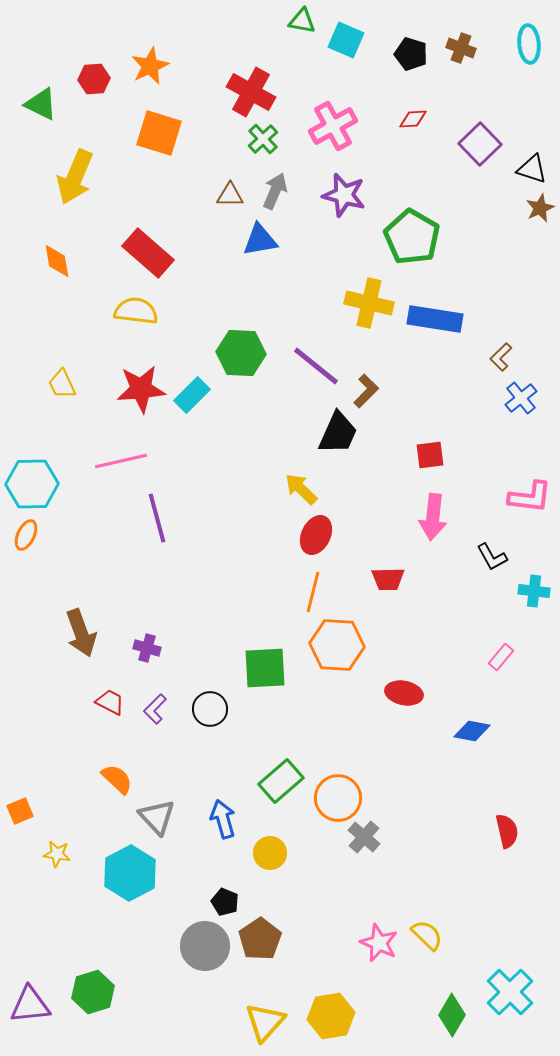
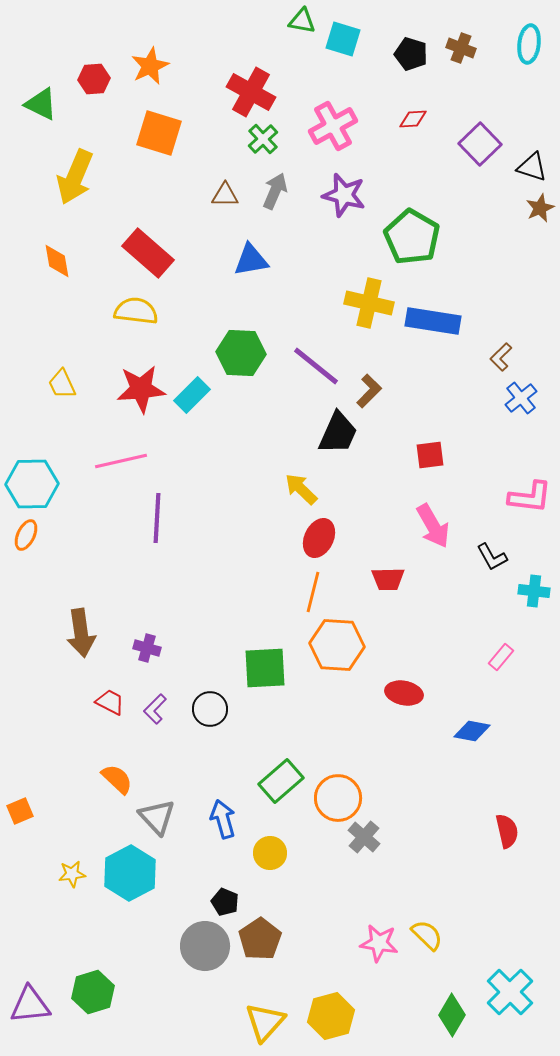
cyan square at (346, 40): moved 3 px left, 1 px up; rotated 6 degrees counterclockwise
cyan ellipse at (529, 44): rotated 12 degrees clockwise
black triangle at (532, 169): moved 2 px up
brown triangle at (230, 195): moved 5 px left
blue triangle at (260, 240): moved 9 px left, 20 px down
blue rectangle at (435, 319): moved 2 px left, 2 px down
brown L-shape at (366, 391): moved 3 px right
pink arrow at (433, 517): moved 9 px down; rotated 36 degrees counterclockwise
purple line at (157, 518): rotated 18 degrees clockwise
red ellipse at (316, 535): moved 3 px right, 3 px down
brown arrow at (81, 633): rotated 12 degrees clockwise
yellow star at (57, 854): moved 15 px right, 20 px down; rotated 16 degrees counterclockwise
pink star at (379, 943): rotated 15 degrees counterclockwise
yellow hexagon at (331, 1016): rotated 6 degrees counterclockwise
